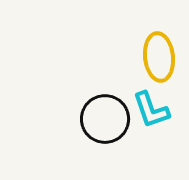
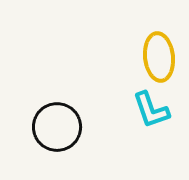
black circle: moved 48 px left, 8 px down
